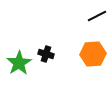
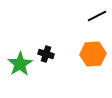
green star: moved 1 px right, 1 px down
